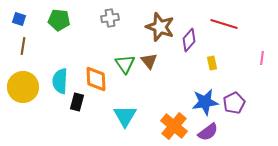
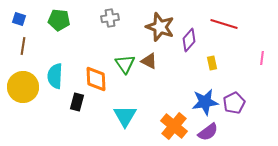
brown triangle: rotated 24 degrees counterclockwise
cyan semicircle: moved 5 px left, 5 px up
